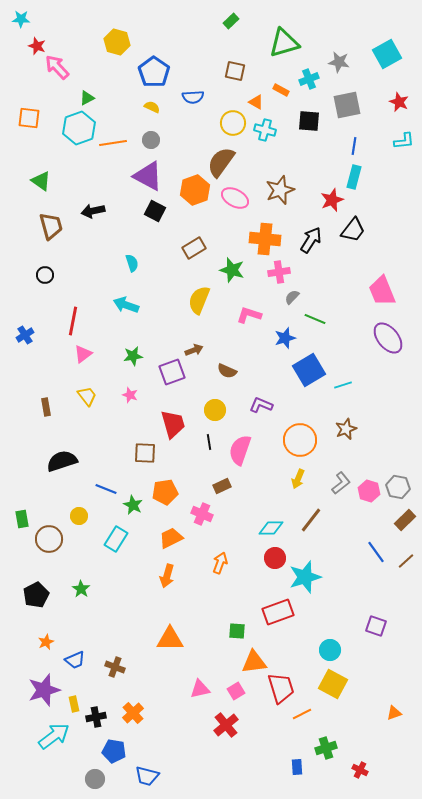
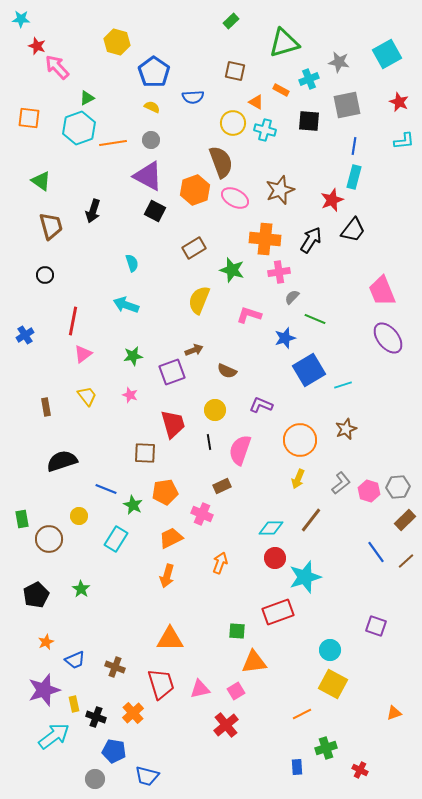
brown semicircle at (221, 162): rotated 124 degrees clockwise
black arrow at (93, 211): rotated 60 degrees counterclockwise
gray hexagon at (398, 487): rotated 15 degrees counterclockwise
red trapezoid at (281, 688): moved 120 px left, 4 px up
black cross at (96, 717): rotated 30 degrees clockwise
